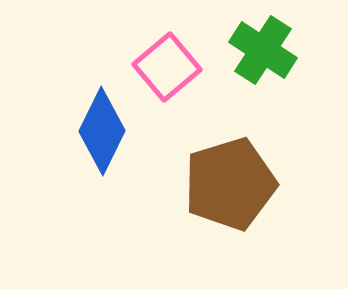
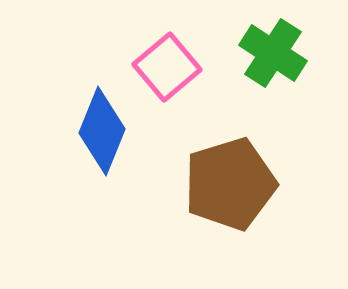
green cross: moved 10 px right, 3 px down
blue diamond: rotated 4 degrees counterclockwise
